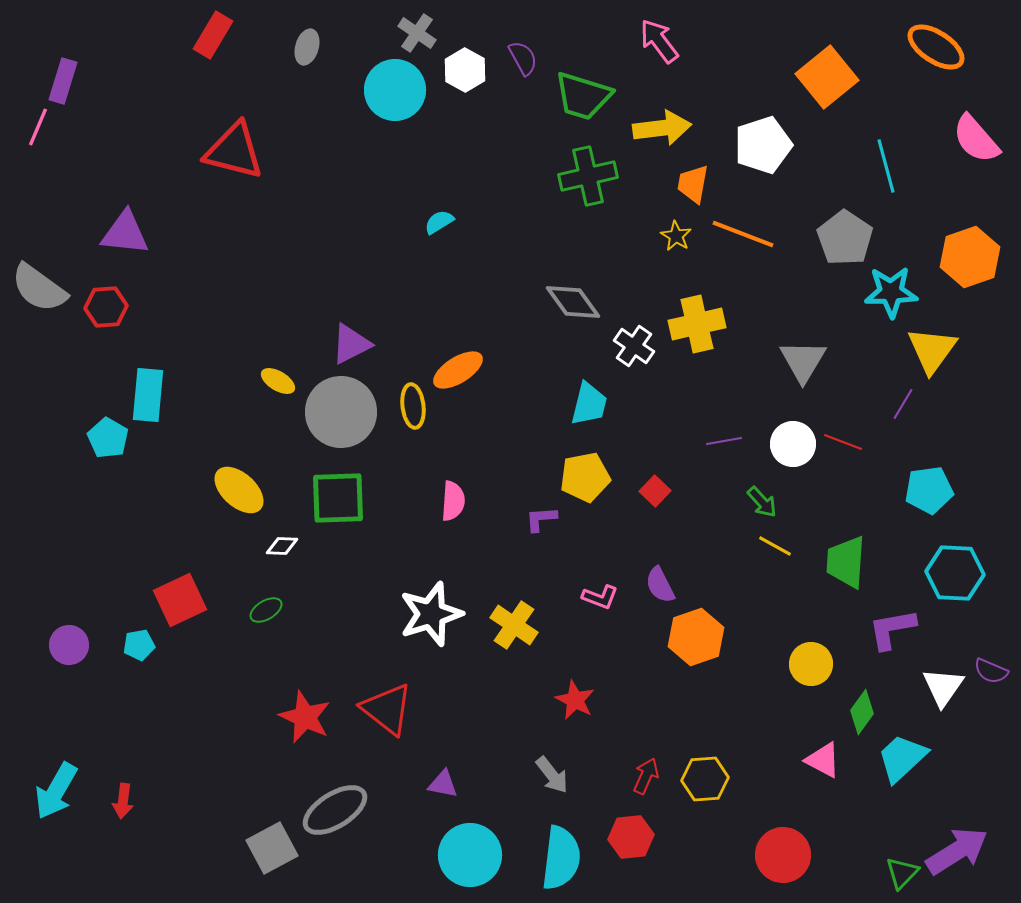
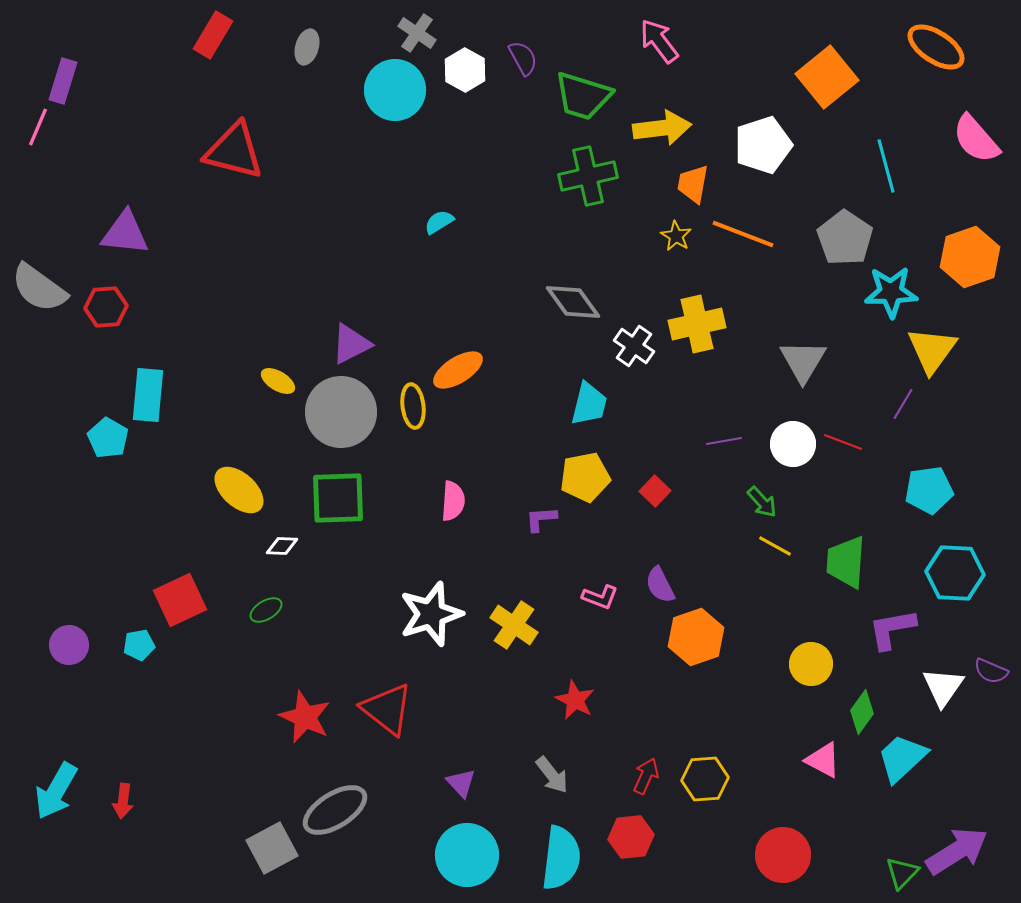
purple triangle at (443, 784): moved 18 px right, 1 px up; rotated 36 degrees clockwise
cyan circle at (470, 855): moved 3 px left
